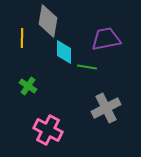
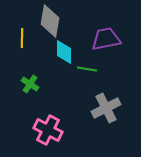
gray diamond: moved 2 px right
green line: moved 2 px down
green cross: moved 2 px right, 2 px up
